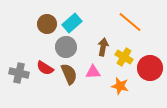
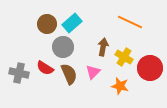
orange line: rotated 15 degrees counterclockwise
gray circle: moved 3 px left
pink triangle: rotated 42 degrees counterclockwise
